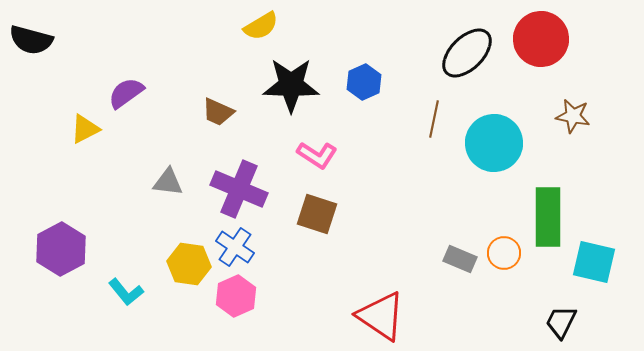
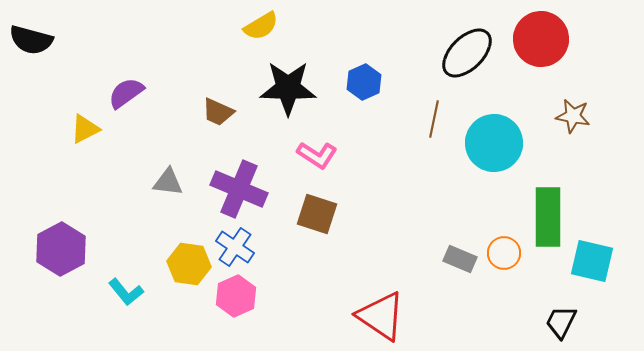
black star: moved 3 px left, 3 px down
cyan square: moved 2 px left, 1 px up
